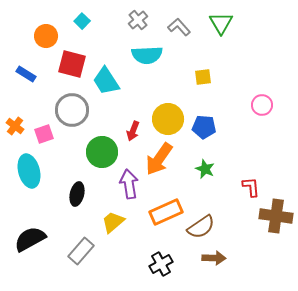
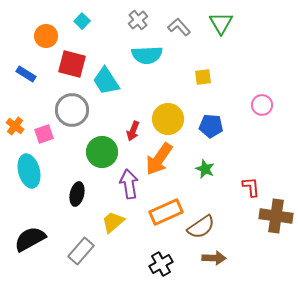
blue pentagon: moved 7 px right, 1 px up
